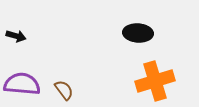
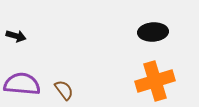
black ellipse: moved 15 px right, 1 px up; rotated 8 degrees counterclockwise
